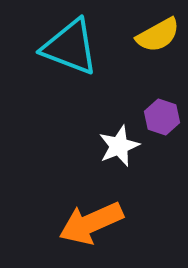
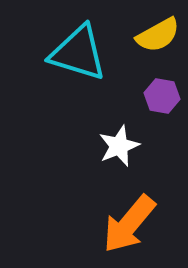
cyan triangle: moved 8 px right, 6 px down; rotated 4 degrees counterclockwise
purple hexagon: moved 21 px up; rotated 8 degrees counterclockwise
orange arrow: moved 38 px right, 1 px down; rotated 26 degrees counterclockwise
